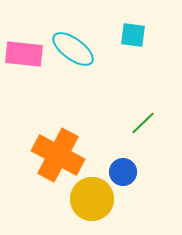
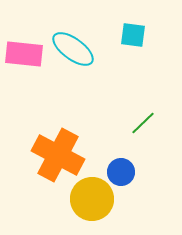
blue circle: moved 2 px left
